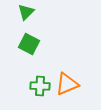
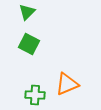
green triangle: moved 1 px right
green cross: moved 5 px left, 9 px down
